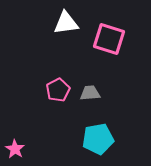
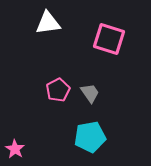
white triangle: moved 18 px left
gray trapezoid: rotated 60 degrees clockwise
cyan pentagon: moved 8 px left, 2 px up
